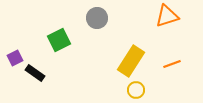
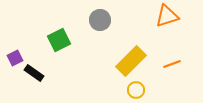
gray circle: moved 3 px right, 2 px down
yellow rectangle: rotated 12 degrees clockwise
black rectangle: moved 1 px left
